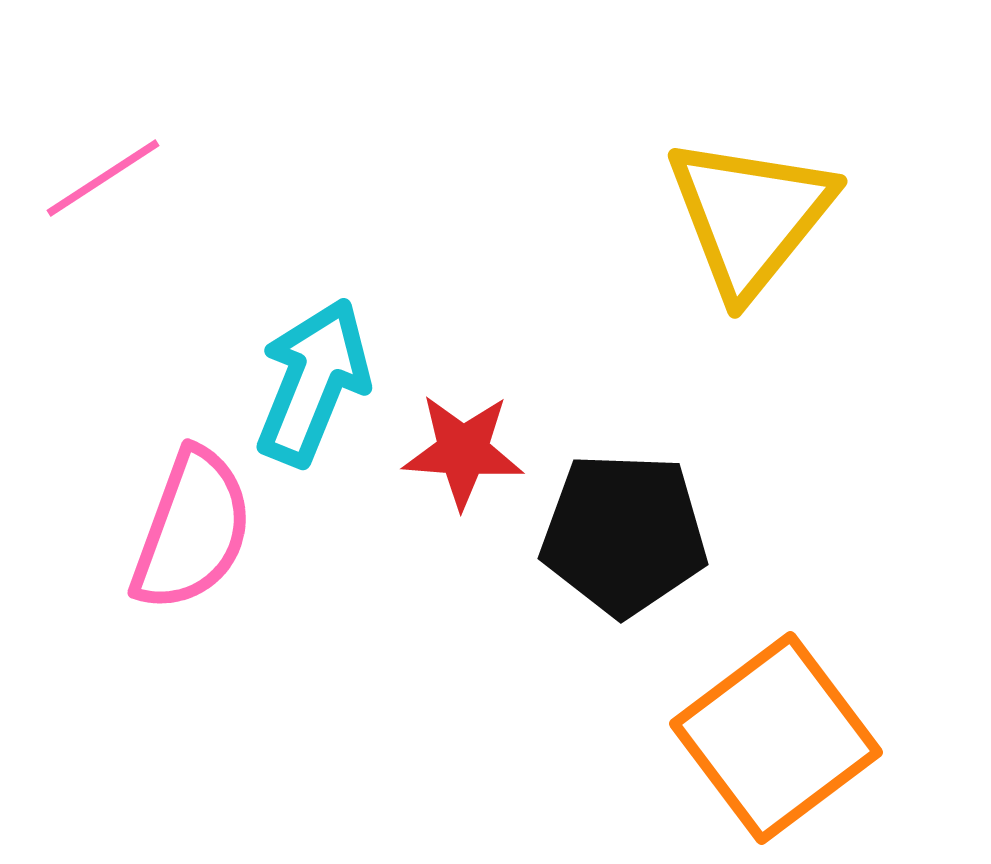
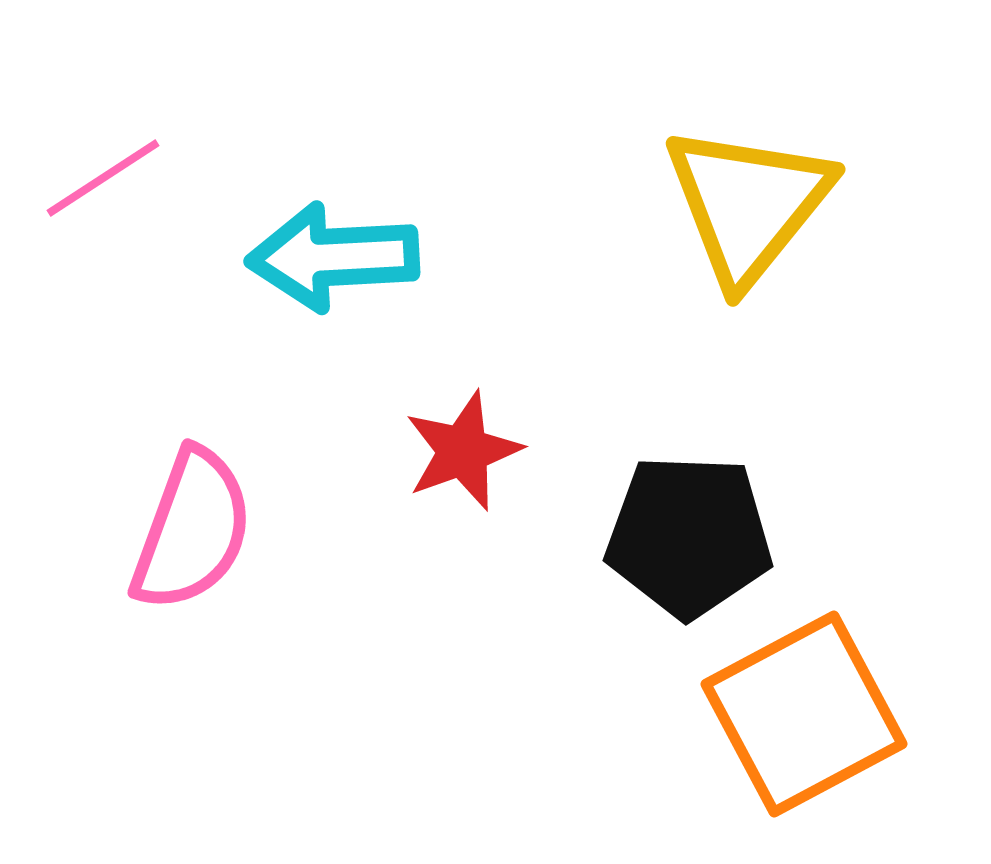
yellow triangle: moved 2 px left, 12 px up
cyan arrow: moved 20 px right, 125 px up; rotated 115 degrees counterclockwise
red star: rotated 24 degrees counterclockwise
black pentagon: moved 65 px right, 2 px down
orange square: moved 28 px right, 24 px up; rotated 9 degrees clockwise
